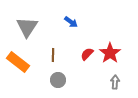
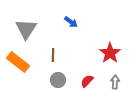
gray triangle: moved 1 px left, 2 px down
red semicircle: moved 27 px down
